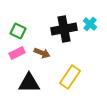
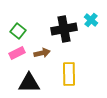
cyan cross: moved 1 px right, 4 px up
green square: rotated 14 degrees clockwise
brown arrow: rotated 35 degrees counterclockwise
yellow rectangle: moved 1 px left, 3 px up; rotated 35 degrees counterclockwise
